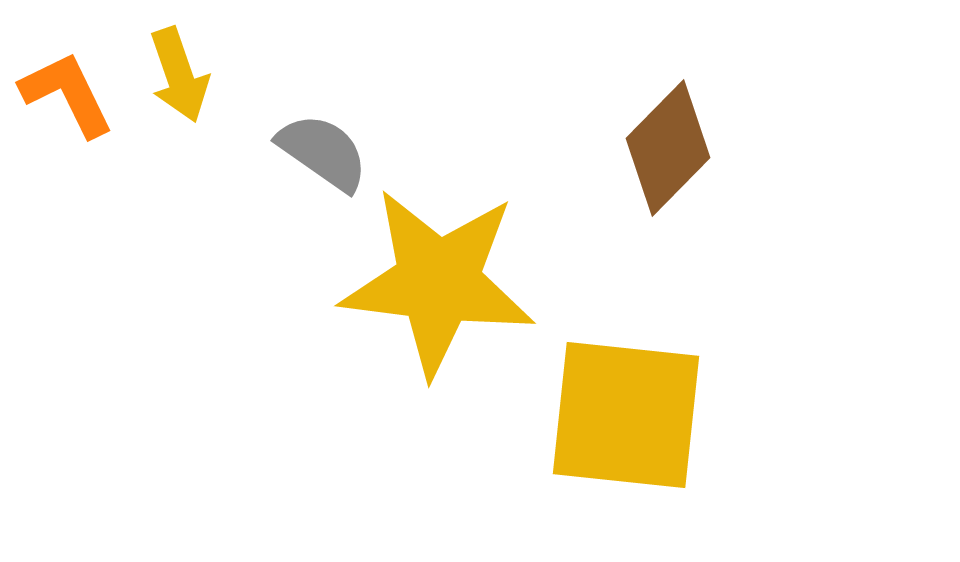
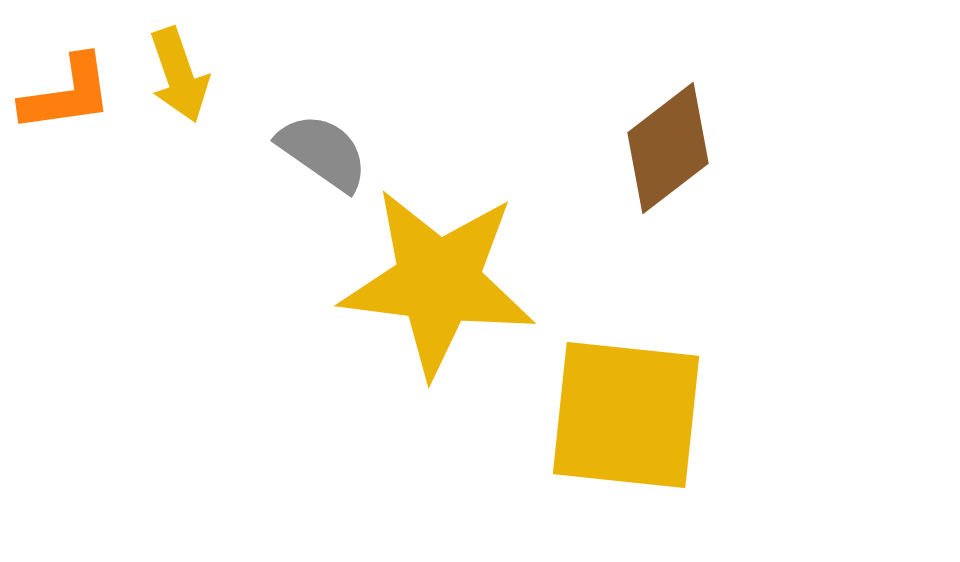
orange L-shape: rotated 108 degrees clockwise
brown diamond: rotated 8 degrees clockwise
